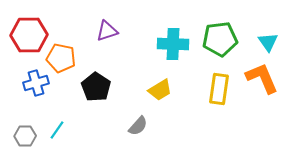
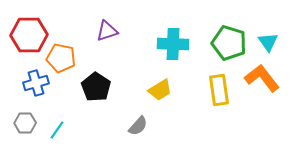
green pentagon: moved 9 px right, 4 px down; rotated 24 degrees clockwise
orange L-shape: rotated 15 degrees counterclockwise
yellow rectangle: moved 1 px down; rotated 16 degrees counterclockwise
gray hexagon: moved 13 px up
